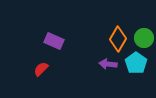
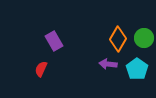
purple rectangle: rotated 36 degrees clockwise
cyan pentagon: moved 1 px right, 6 px down
red semicircle: rotated 21 degrees counterclockwise
